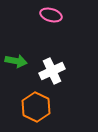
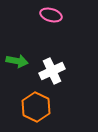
green arrow: moved 1 px right
